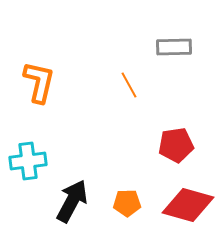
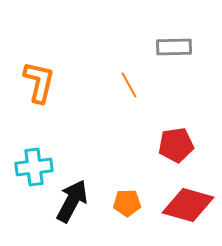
cyan cross: moved 6 px right, 6 px down
